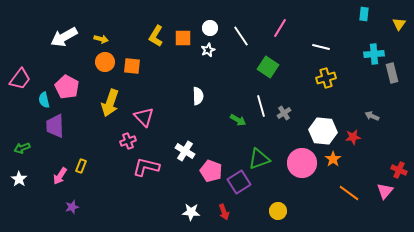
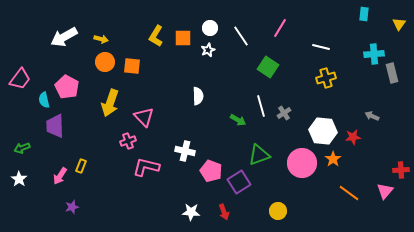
white cross at (185, 151): rotated 18 degrees counterclockwise
green triangle at (259, 159): moved 4 px up
red cross at (399, 170): moved 2 px right; rotated 28 degrees counterclockwise
